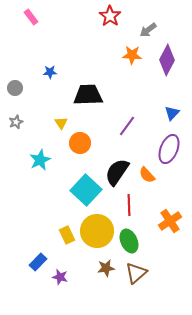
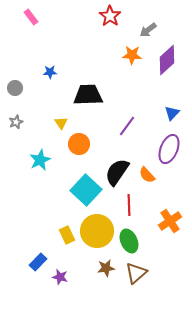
purple diamond: rotated 20 degrees clockwise
orange circle: moved 1 px left, 1 px down
